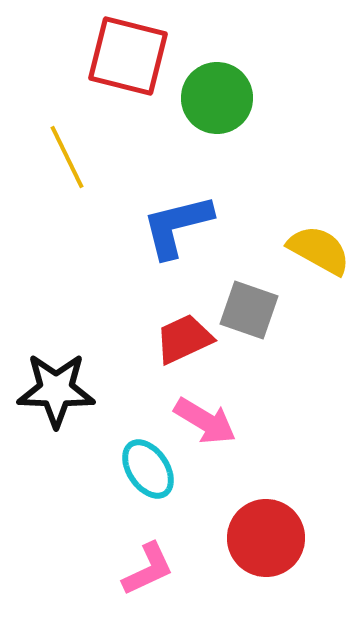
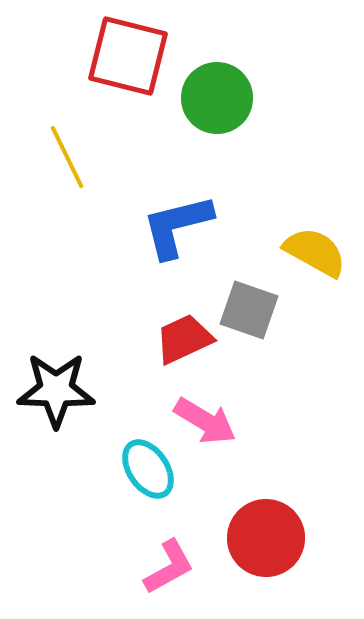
yellow semicircle: moved 4 px left, 2 px down
pink L-shape: moved 21 px right, 2 px up; rotated 4 degrees counterclockwise
